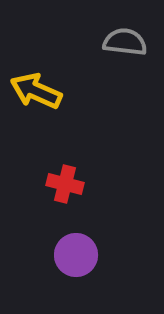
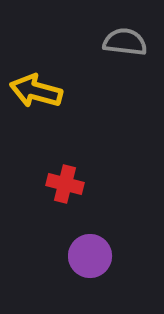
yellow arrow: rotated 9 degrees counterclockwise
purple circle: moved 14 px right, 1 px down
